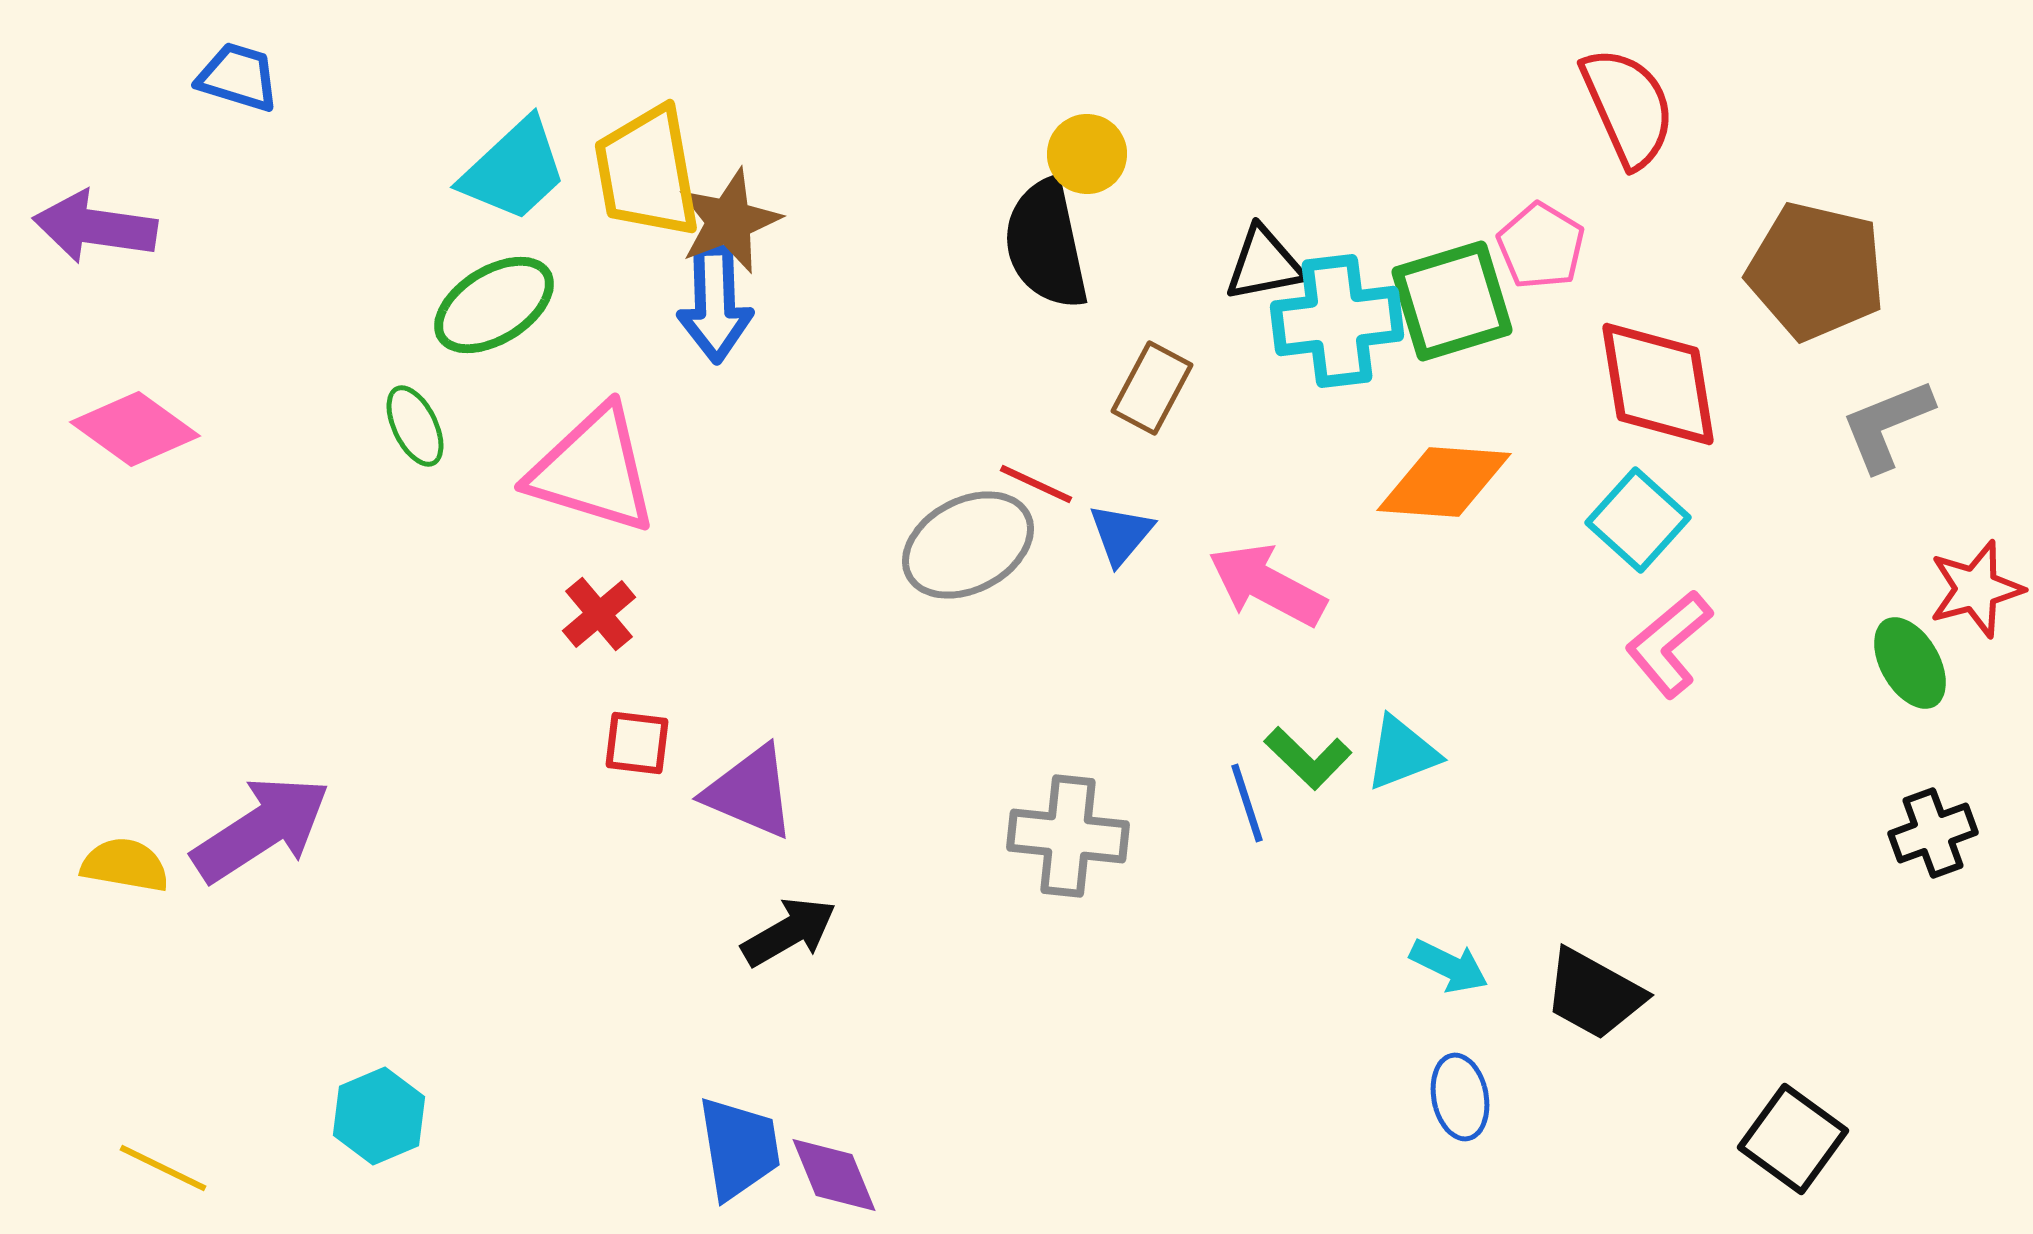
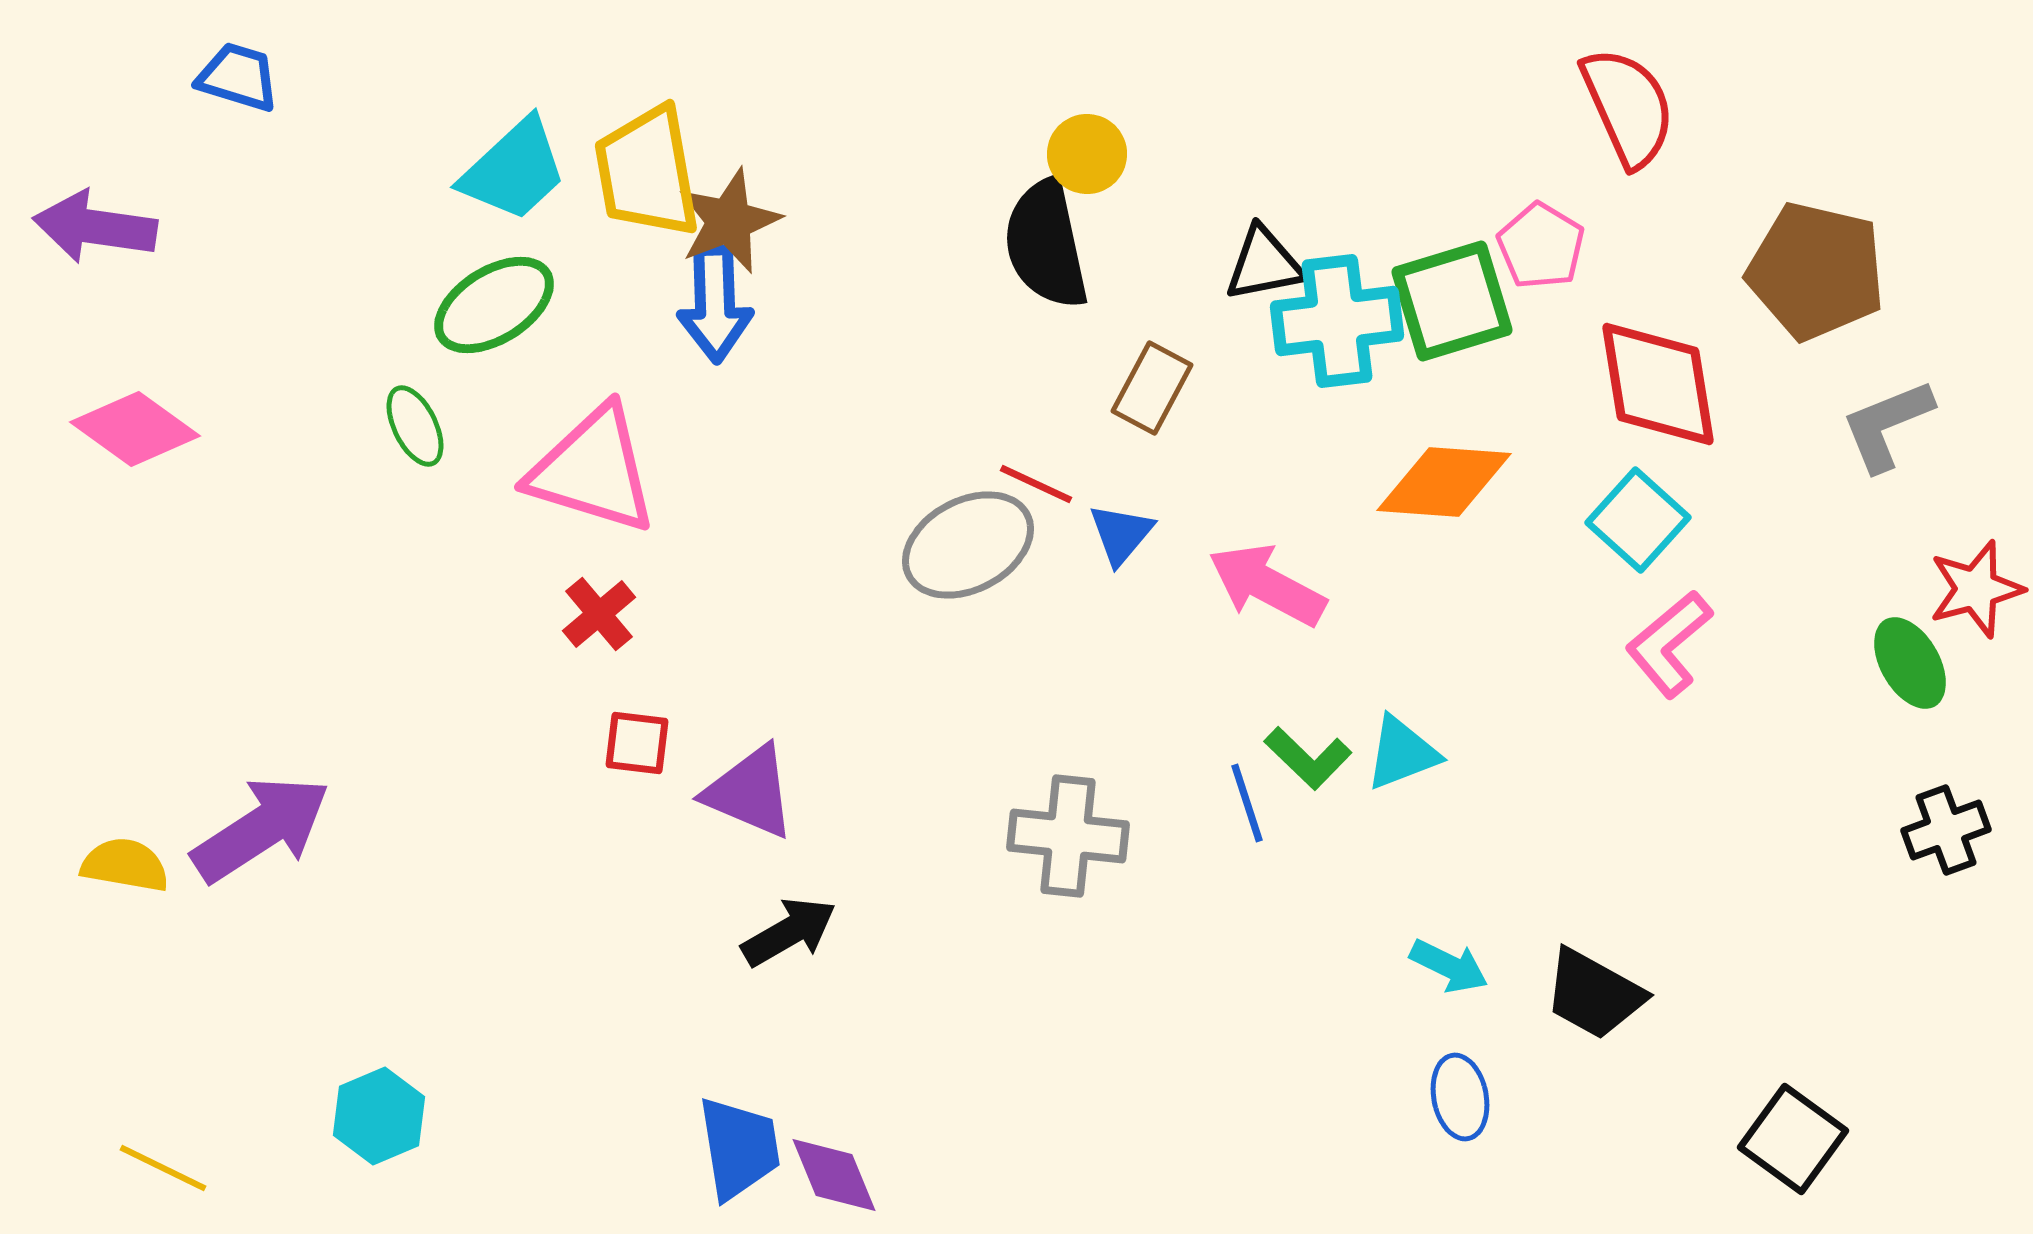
black cross at (1933, 833): moved 13 px right, 3 px up
